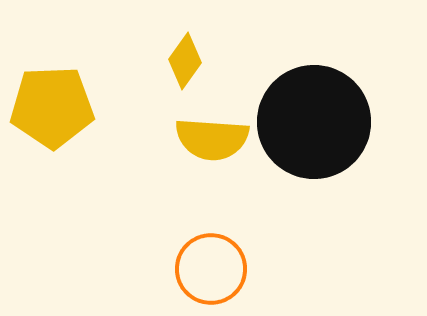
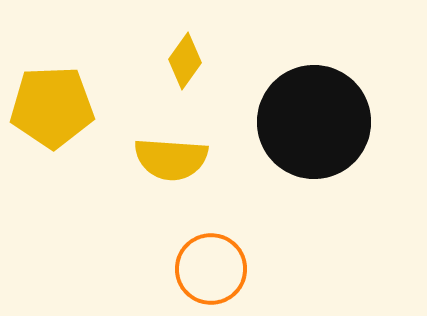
yellow semicircle: moved 41 px left, 20 px down
